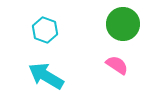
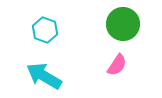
pink semicircle: rotated 90 degrees clockwise
cyan arrow: moved 2 px left
